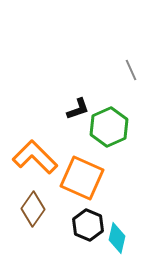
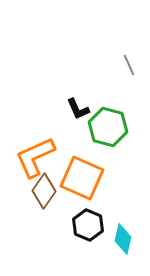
gray line: moved 2 px left, 5 px up
black L-shape: rotated 85 degrees clockwise
green hexagon: moved 1 px left; rotated 21 degrees counterclockwise
orange L-shape: rotated 69 degrees counterclockwise
brown diamond: moved 11 px right, 18 px up
cyan diamond: moved 6 px right, 1 px down
